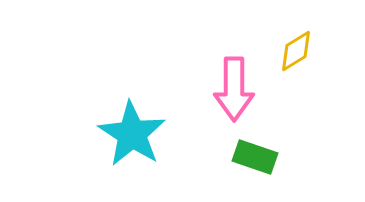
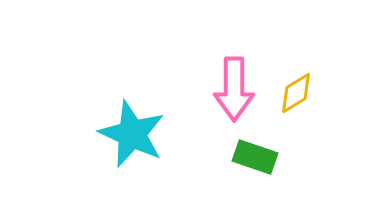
yellow diamond: moved 42 px down
cyan star: rotated 8 degrees counterclockwise
